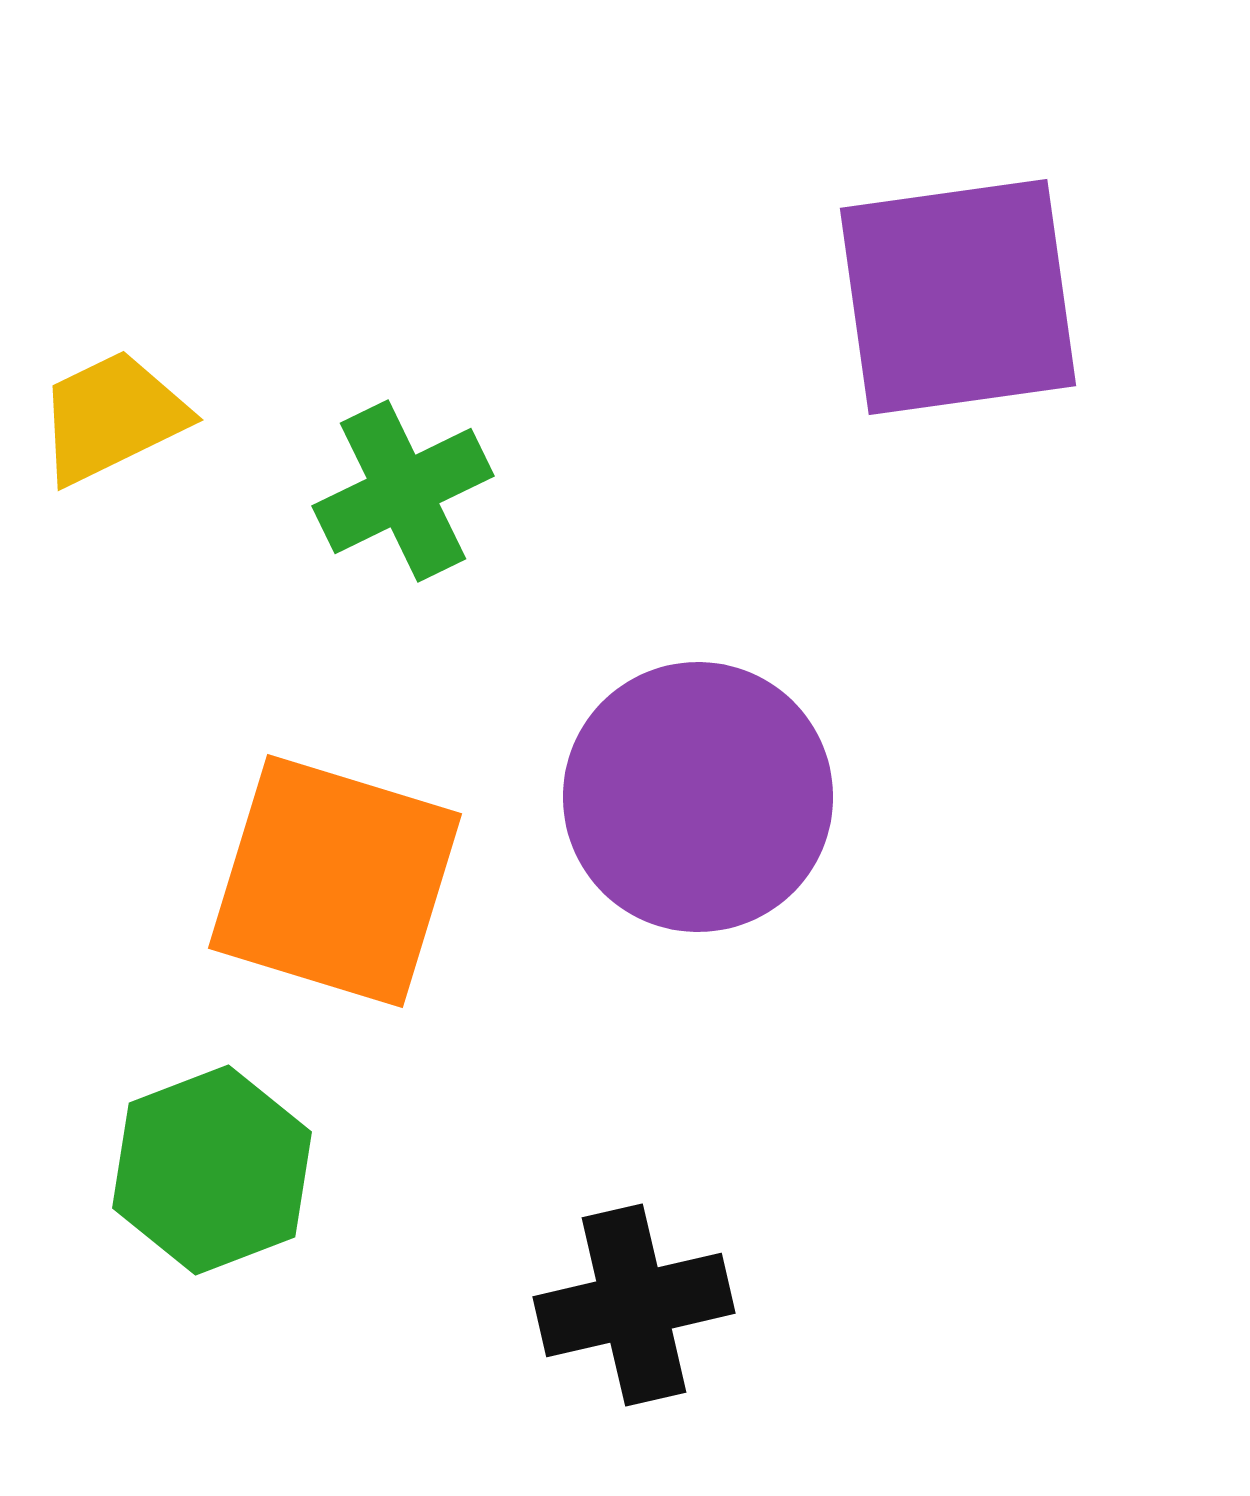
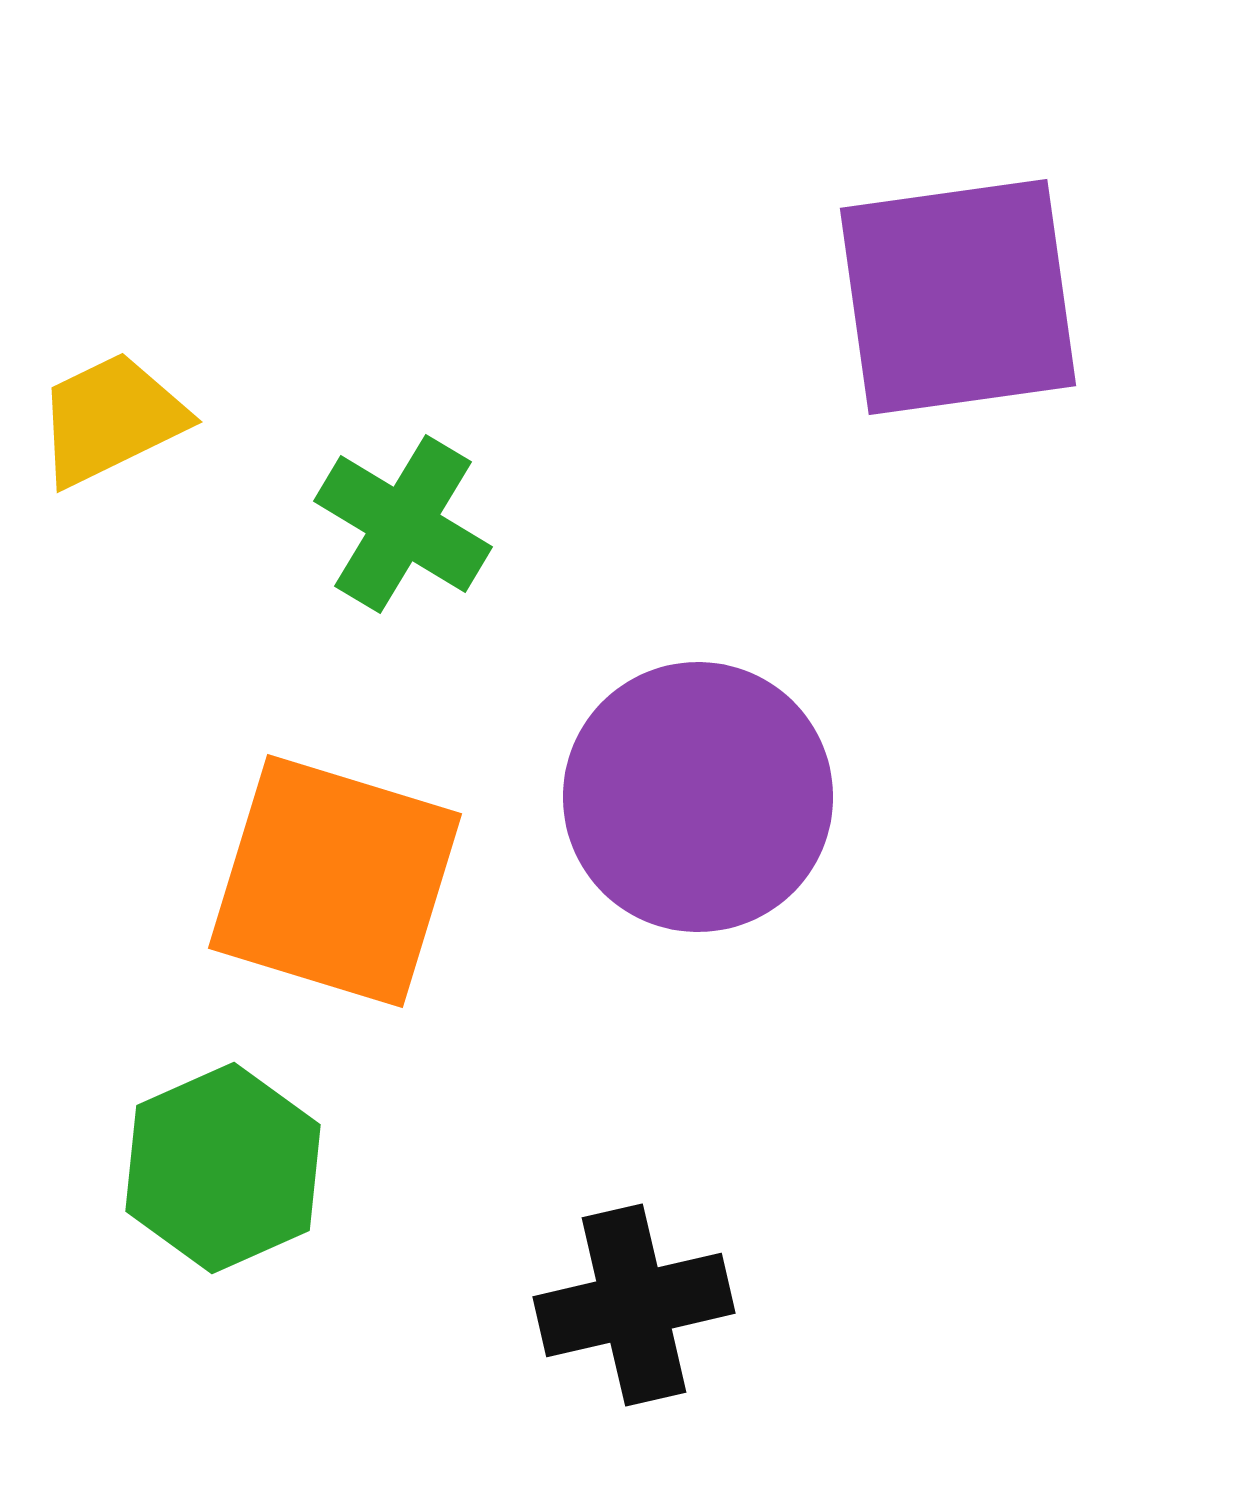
yellow trapezoid: moved 1 px left, 2 px down
green cross: moved 33 px down; rotated 33 degrees counterclockwise
green hexagon: moved 11 px right, 2 px up; rotated 3 degrees counterclockwise
